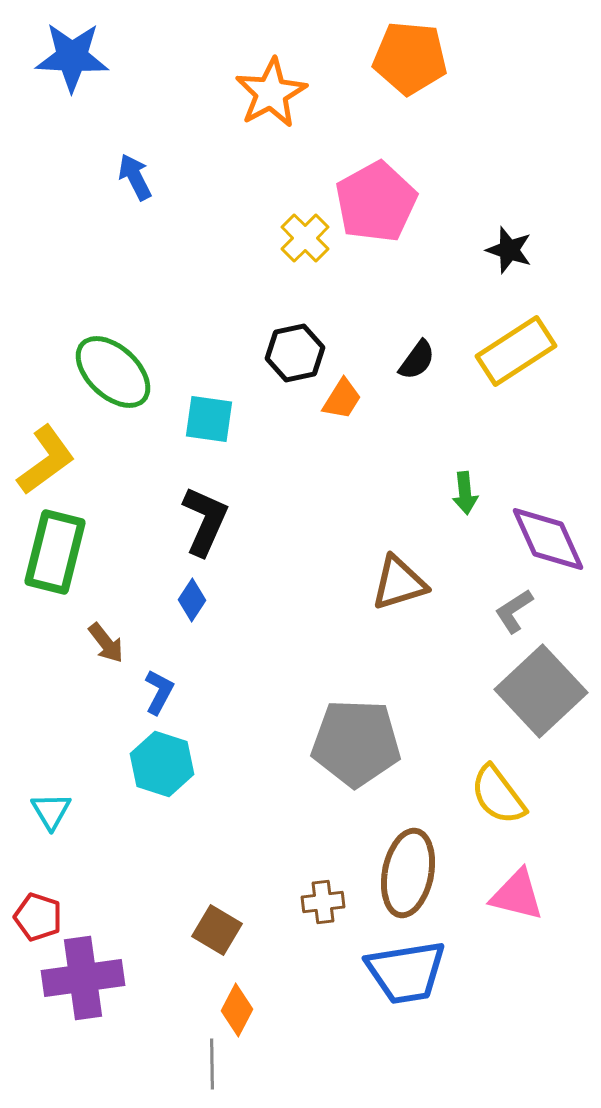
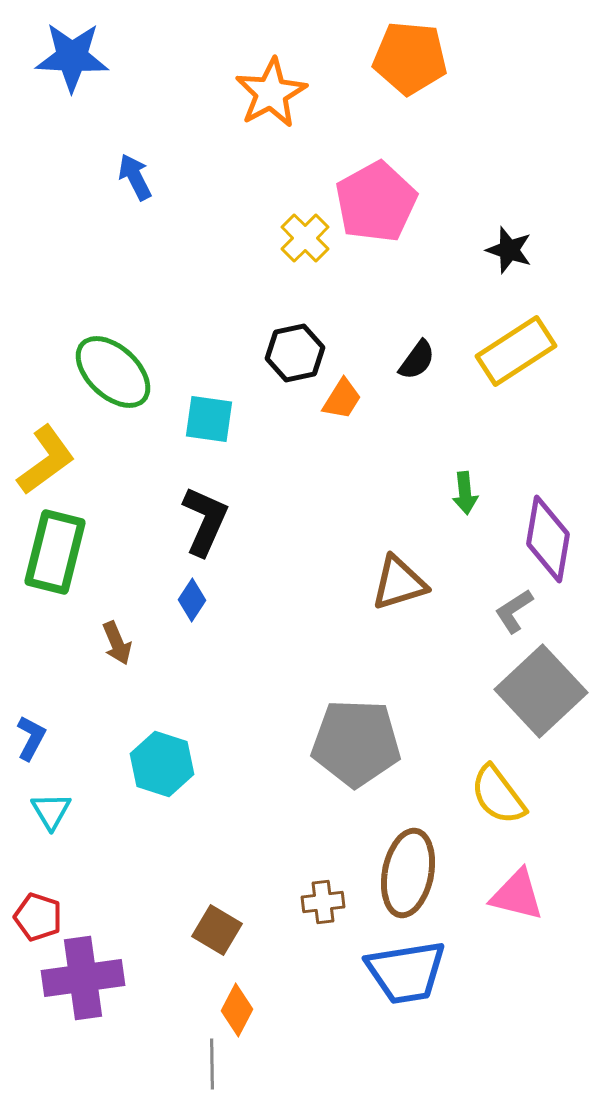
purple diamond: rotated 34 degrees clockwise
brown arrow: moved 11 px right; rotated 15 degrees clockwise
blue L-shape: moved 128 px left, 46 px down
